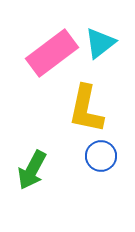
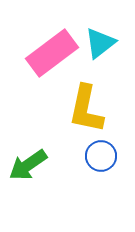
green arrow: moved 4 px left, 5 px up; rotated 27 degrees clockwise
